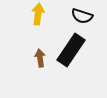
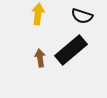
black rectangle: rotated 16 degrees clockwise
